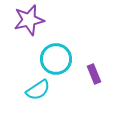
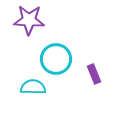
purple star: rotated 16 degrees clockwise
cyan semicircle: moved 5 px left, 3 px up; rotated 145 degrees counterclockwise
